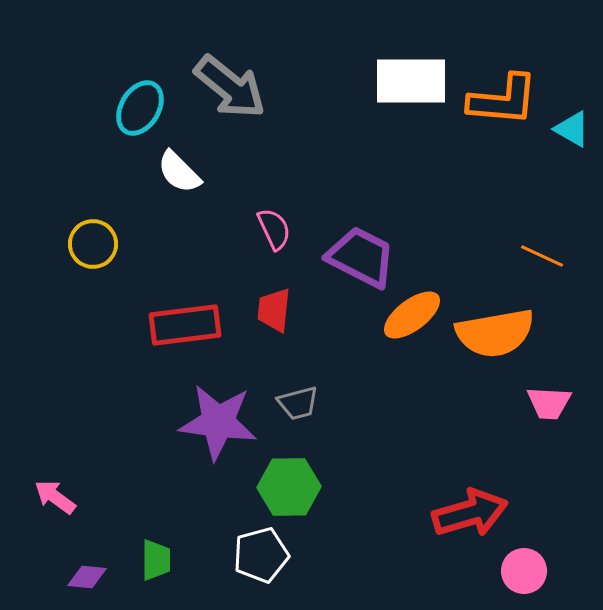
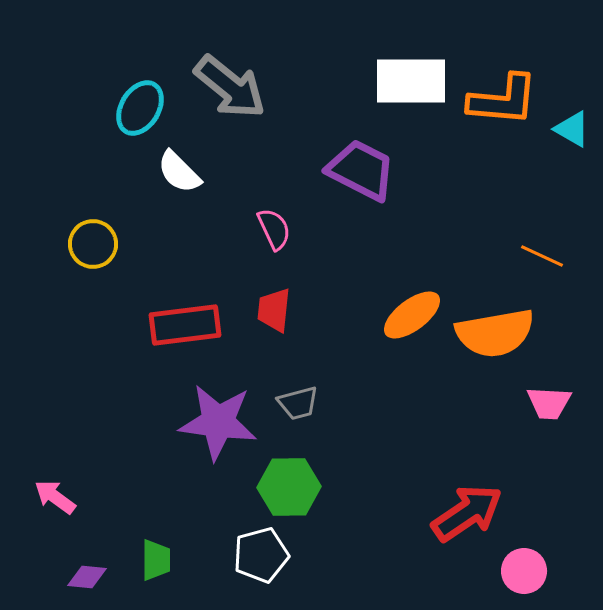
purple trapezoid: moved 87 px up
red arrow: moved 3 px left; rotated 18 degrees counterclockwise
